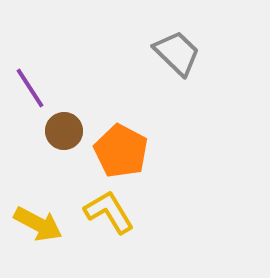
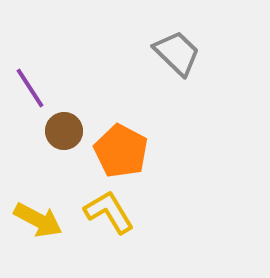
yellow arrow: moved 4 px up
